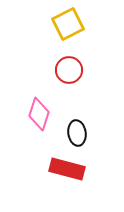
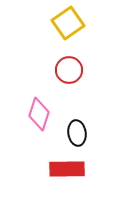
yellow square: moved 1 px up; rotated 8 degrees counterclockwise
red rectangle: rotated 16 degrees counterclockwise
